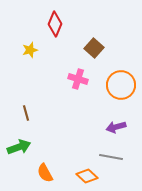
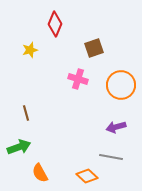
brown square: rotated 30 degrees clockwise
orange semicircle: moved 5 px left
